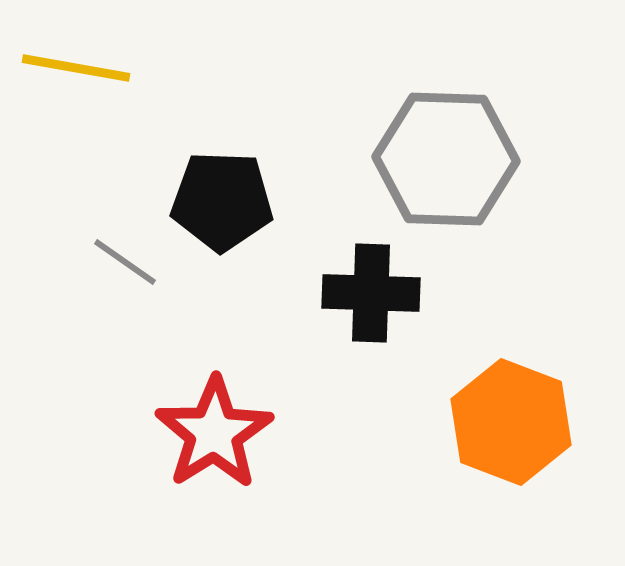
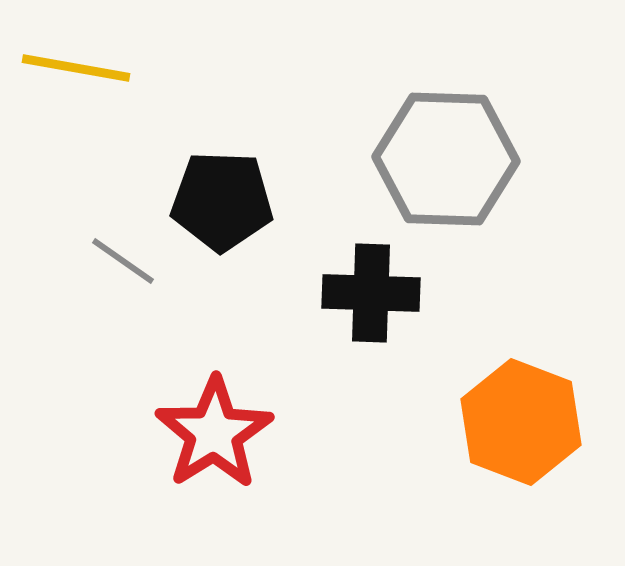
gray line: moved 2 px left, 1 px up
orange hexagon: moved 10 px right
